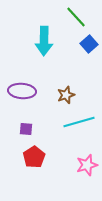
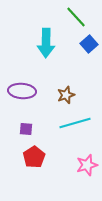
cyan arrow: moved 2 px right, 2 px down
cyan line: moved 4 px left, 1 px down
